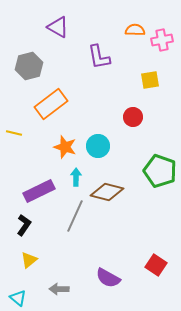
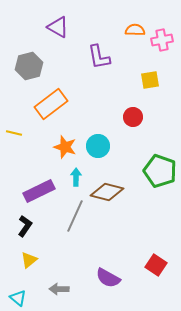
black L-shape: moved 1 px right, 1 px down
